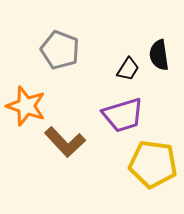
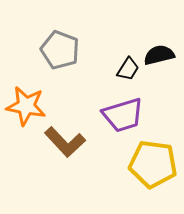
black semicircle: rotated 84 degrees clockwise
orange star: rotated 9 degrees counterclockwise
